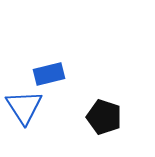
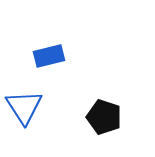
blue rectangle: moved 18 px up
